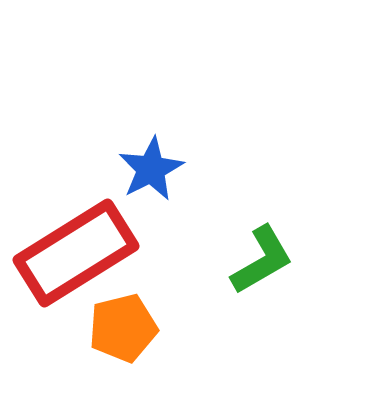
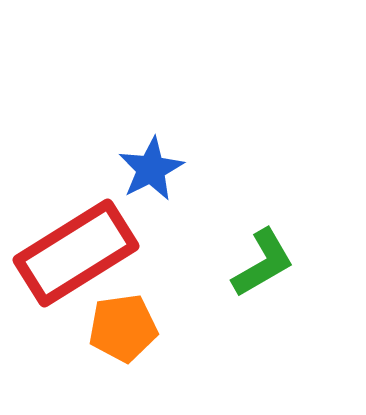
green L-shape: moved 1 px right, 3 px down
orange pentagon: rotated 6 degrees clockwise
